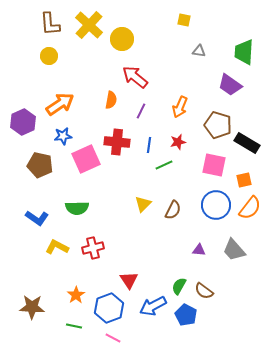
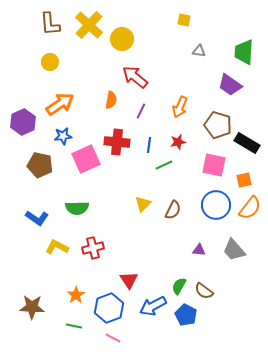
yellow circle at (49, 56): moved 1 px right, 6 px down
